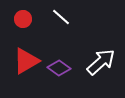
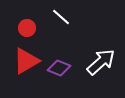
red circle: moved 4 px right, 9 px down
purple diamond: rotated 15 degrees counterclockwise
